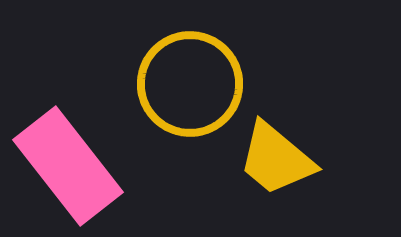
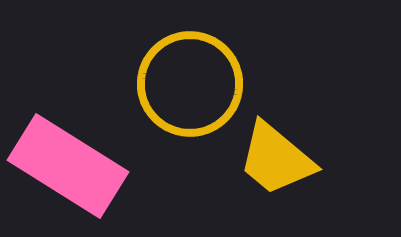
pink rectangle: rotated 20 degrees counterclockwise
